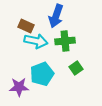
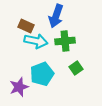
purple star: rotated 18 degrees counterclockwise
